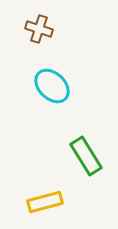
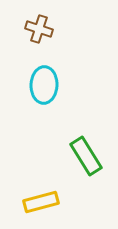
cyan ellipse: moved 8 px left, 1 px up; rotated 48 degrees clockwise
yellow rectangle: moved 4 px left
